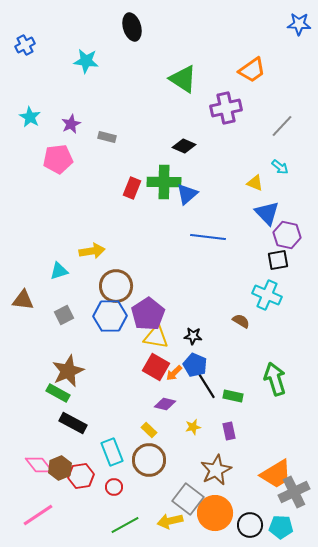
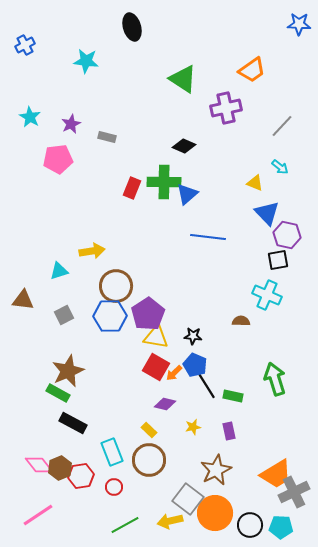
brown semicircle at (241, 321): rotated 30 degrees counterclockwise
